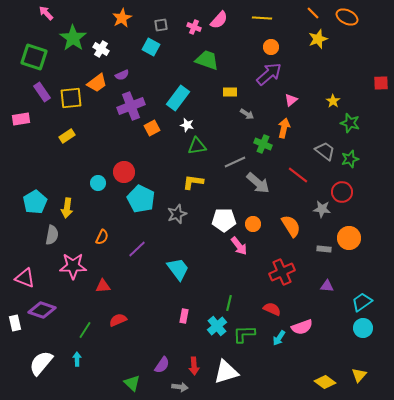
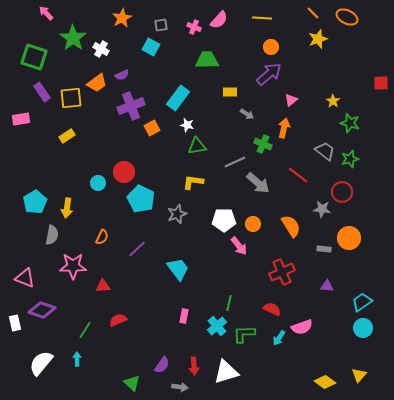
green trapezoid at (207, 60): rotated 20 degrees counterclockwise
